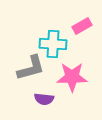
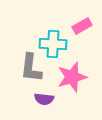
gray L-shape: rotated 112 degrees clockwise
pink star: rotated 16 degrees counterclockwise
